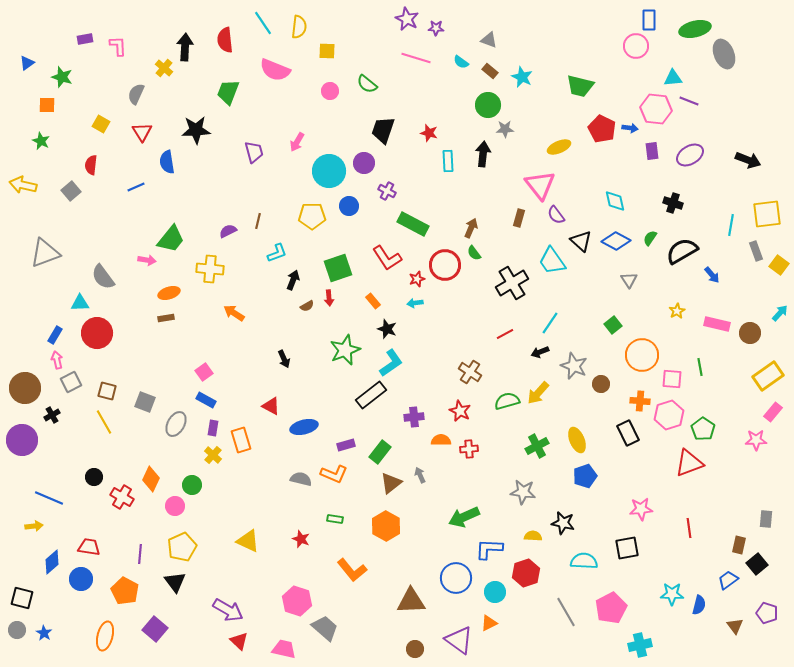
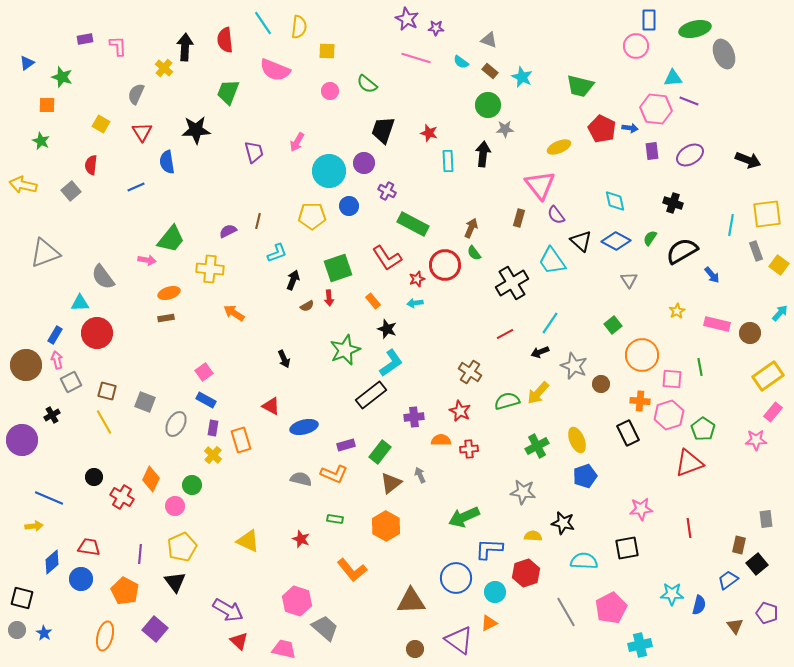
brown circle at (25, 388): moved 1 px right, 23 px up
gray rectangle at (766, 519): rotated 12 degrees counterclockwise
